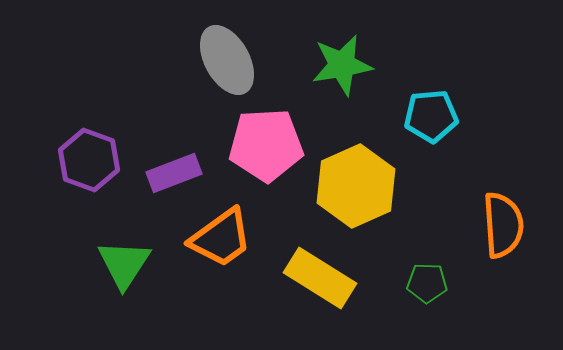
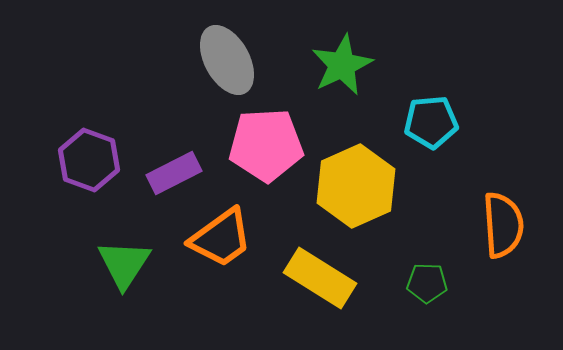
green star: rotated 16 degrees counterclockwise
cyan pentagon: moved 6 px down
purple rectangle: rotated 6 degrees counterclockwise
